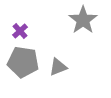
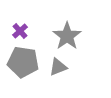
gray star: moved 16 px left, 16 px down
